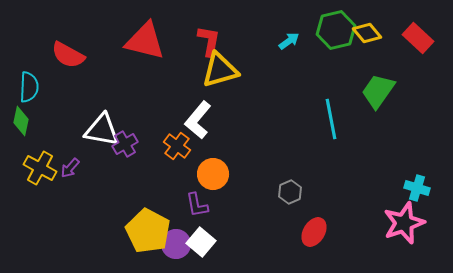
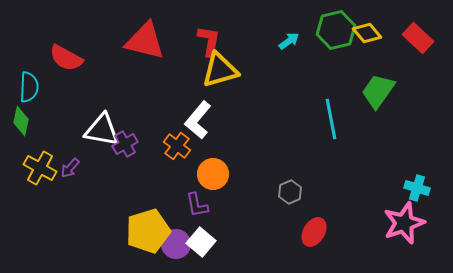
red semicircle: moved 2 px left, 3 px down
yellow pentagon: rotated 27 degrees clockwise
